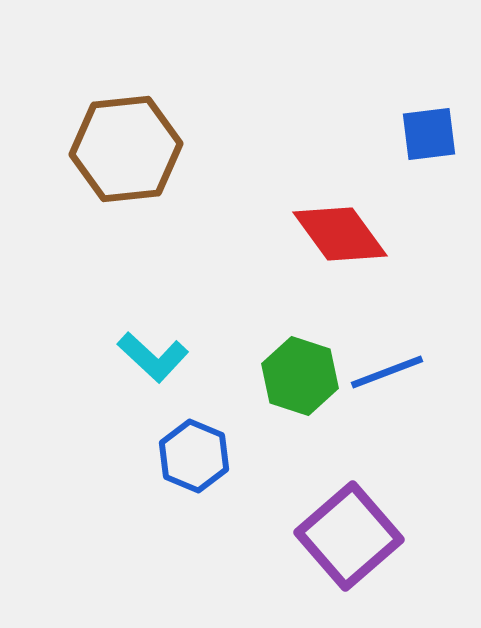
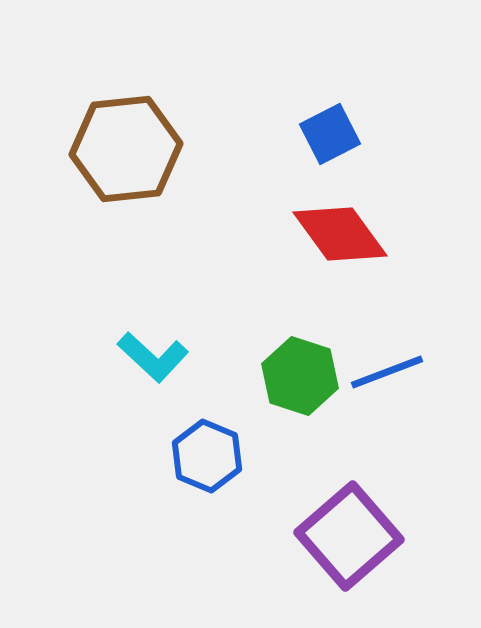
blue square: moved 99 px left; rotated 20 degrees counterclockwise
blue hexagon: moved 13 px right
